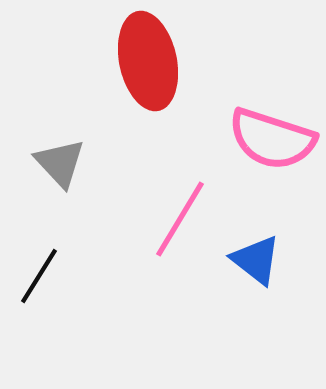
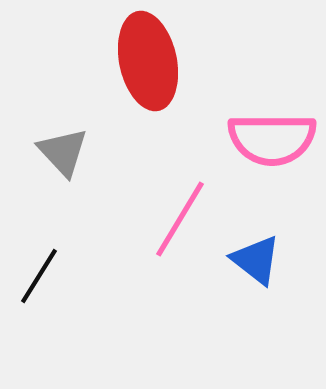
pink semicircle: rotated 18 degrees counterclockwise
gray triangle: moved 3 px right, 11 px up
